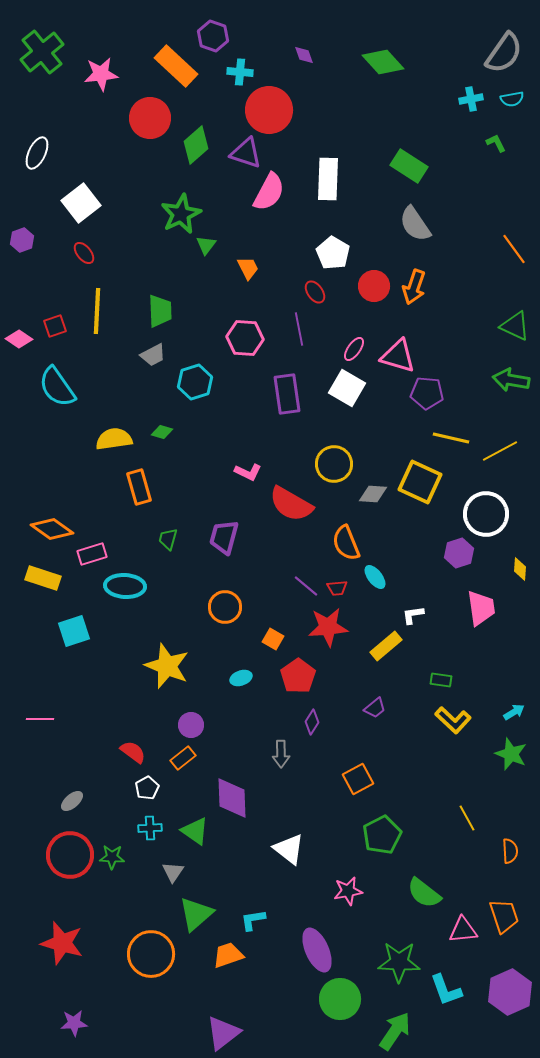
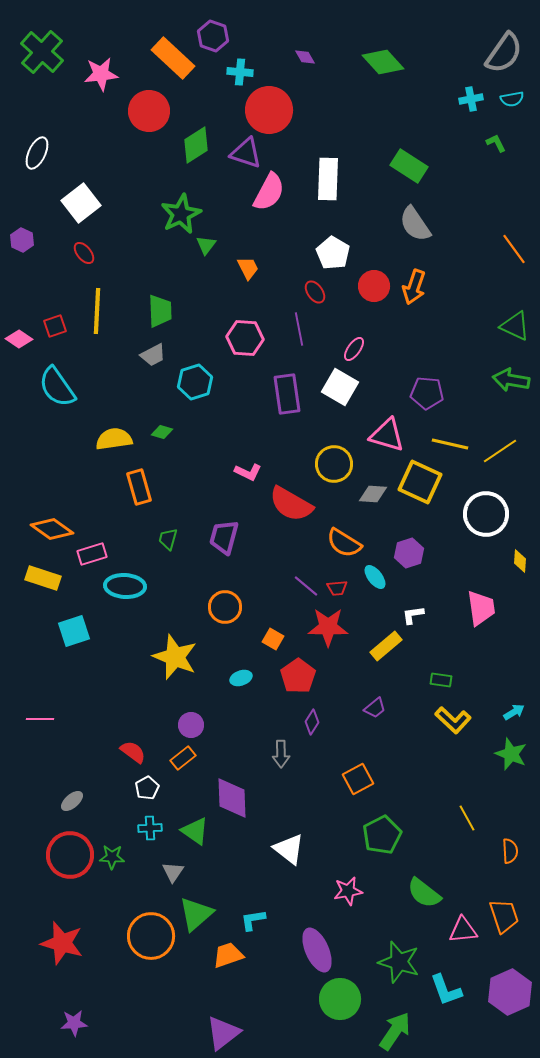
green cross at (42, 52): rotated 9 degrees counterclockwise
purple diamond at (304, 55): moved 1 px right, 2 px down; rotated 10 degrees counterclockwise
orange rectangle at (176, 66): moved 3 px left, 8 px up
red circle at (150, 118): moved 1 px left, 7 px up
green diamond at (196, 145): rotated 9 degrees clockwise
purple hexagon at (22, 240): rotated 15 degrees counterclockwise
pink triangle at (398, 356): moved 11 px left, 79 px down
white square at (347, 388): moved 7 px left, 1 px up
yellow line at (451, 438): moved 1 px left, 6 px down
yellow line at (500, 451): rotated 6 degrees counterclockwise
orange semicircle at (346, 543): moved 2 px left; rotated 36 degrees counterclockwise
purple hexagon at (459, 553): moved 50 px left
yellow diamond at (520, 569): moved 8 px up
red star at (328, 627): rotated 6 degrees clockwise
yellow star at (167, 666): moved 8 px right, 9 px up
orange circle at (151, 954): moved 18 px up
green star at (399, 962): rotated 15 degrees clockwise
